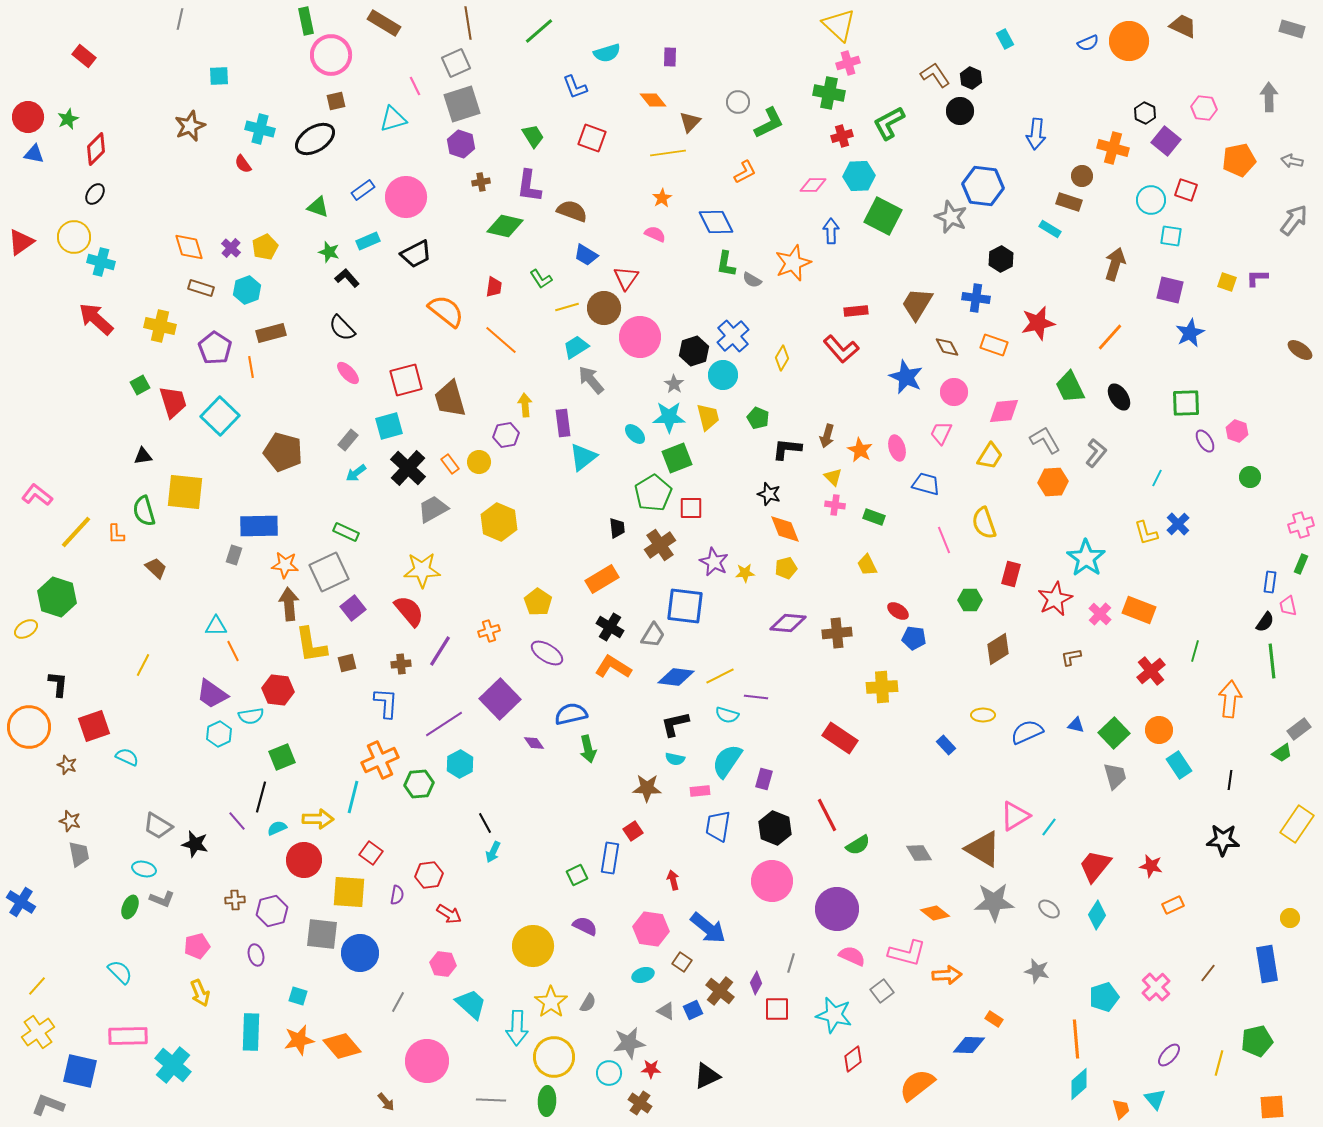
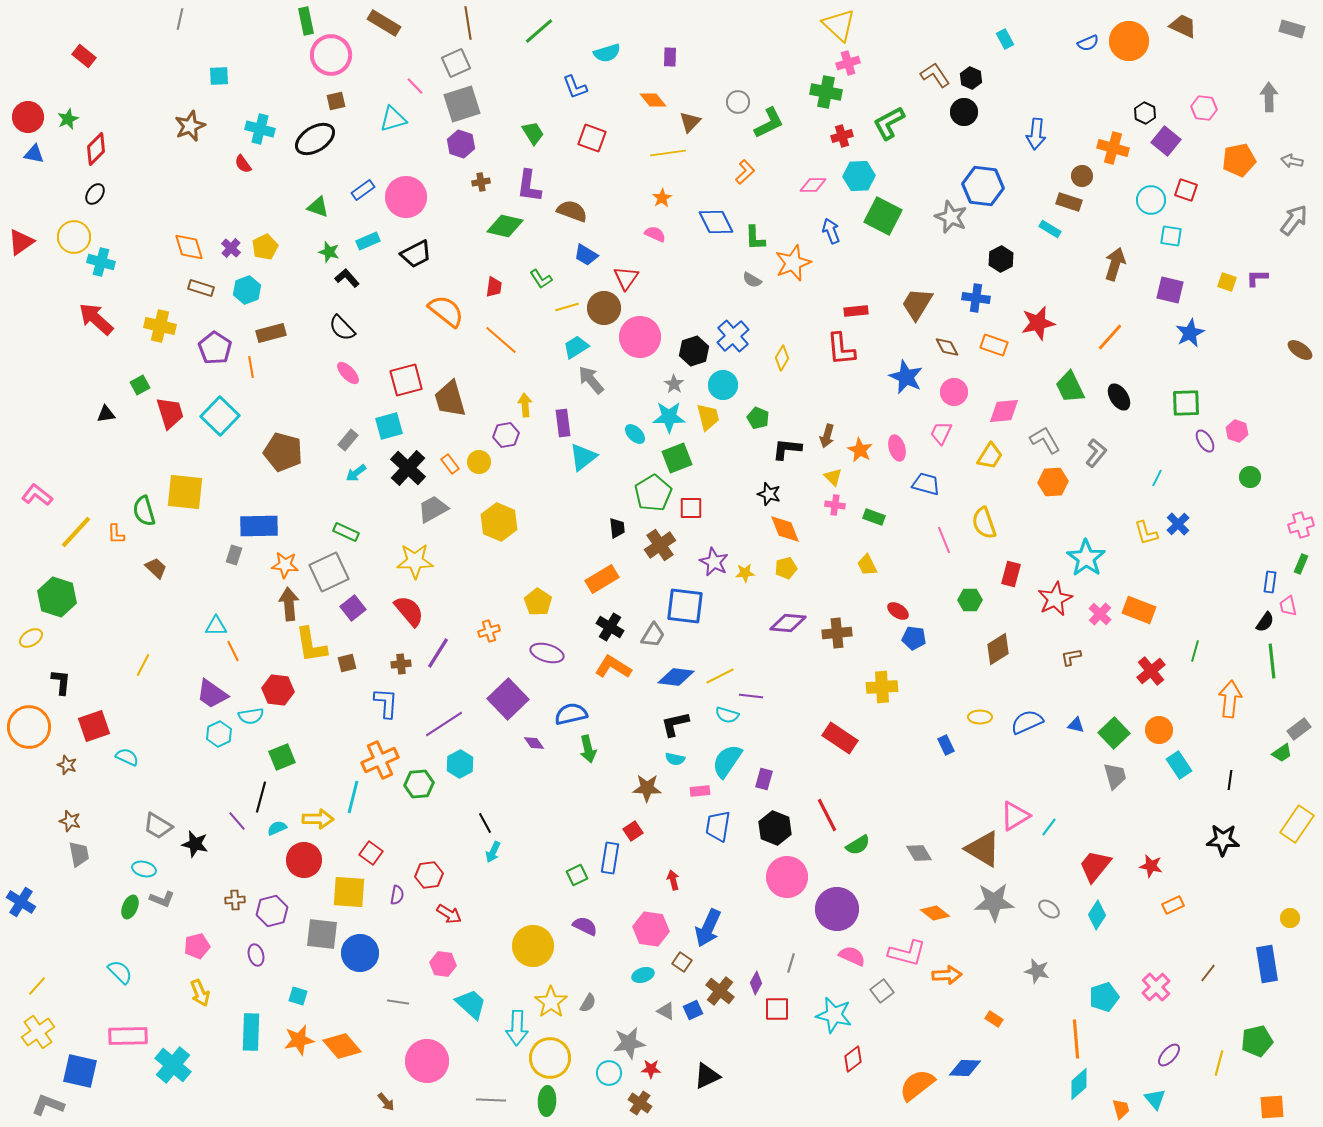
pink line at (415, 86): rotated 18 degrees counterclockwise
green cross at (829, 93): moved 3 px left, 1 px up
black circle at (960, 111): moved 4 px right, 1 px down
green trapezoid at (533, 136): moved 3 px up
orange L-shape at (745, 172): rotated 15 degrees counterclockwise
blue arrow at (831, 231): rotated 20 degrees counterclockwise
green L-shape at (726, 264): moved 29 px right, 26 px up; rotated 12 degrees counterclockwise
red L-shape at (841, 349): rotated 36 degrees clockwise
cyan circle at (723, 375): moved 10 px down
red trapezoid at (173, 402): moved 3 px left, 11 px down
black triangle at (143, 456): moved 37 px left, 42 px up
yellow star at (422, 570): moved 7 px left, 9 px up
yellow ellipse at (26, 629): moved 5 px right, 9 px down
purple line at (440, 651): moved 2 px left, 2 px down
purple ellipse at (547, 653): rotated 16 degrees counterclockwise
black L-shape at (58, 684): moved 3 px right, 2 px up
purple line at (756, 697): moved 5 px left, 1 px up
purple square at (500, 699): moved 8 px right
yellow ellipse at (983, 715): moved 3 px left, 2 px down
blue semicircle at (1027, 732): moved 10 px up
blue rectangle at (946, 745): rotated 18 degrees clockwise
pink circle at (772, 881): moved 15 px right, 4 px up
blue arrow at (708, 928): rotated 75 degrees clockwise
gray line at (398, 1002): rotated 70 degrees clockwise
blue diamond at (969, 1045): moved 4 px left, 23 px down
yellow circle at (554, 1057): moved 4 px left, 1 px down
